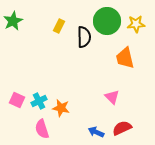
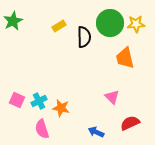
green circle: moved 3 px right, 2 px down
yellow rectangle: rotated 32 degrees clockwise
red semicircle: moved 8 px right, 5 px up
